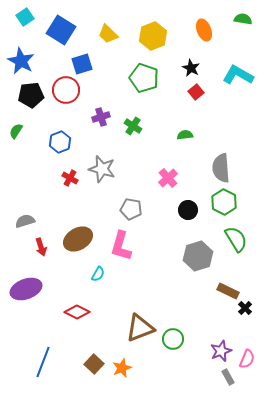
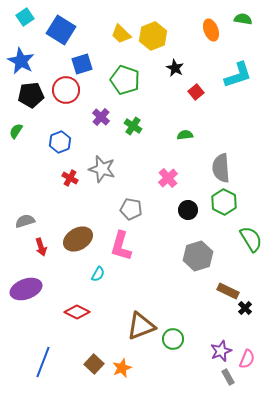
orange ellipse at (204, 30): moved 7 px right
yellow trapezoid at (108, 34): moved 13 px right
black star at (191, 68): moved 16 px left
cyan L-shape at (238, 75): rotated 132 degrees clockwise
green pentagon at (144, 78): moved 19 px left, 2 px down
purple cross at (101, 117): rotated 30 degrees counterclockwise
green semicircle at (236, 239): moved 15 px right
brown triangle at (140, 328): moved 1 px right, 2 px up
